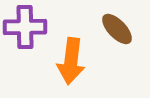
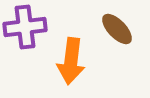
purple cross: rotated 6 degrees counterclockwise
